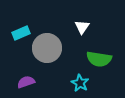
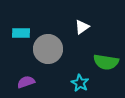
white triangle: rotated 21 degrees clockwise
cyan rectangle: rotated 24 degrees clockwise
gray circle: moved 1 px right, 1 px down
green semicircle: moved 7 px right, 3 px down
